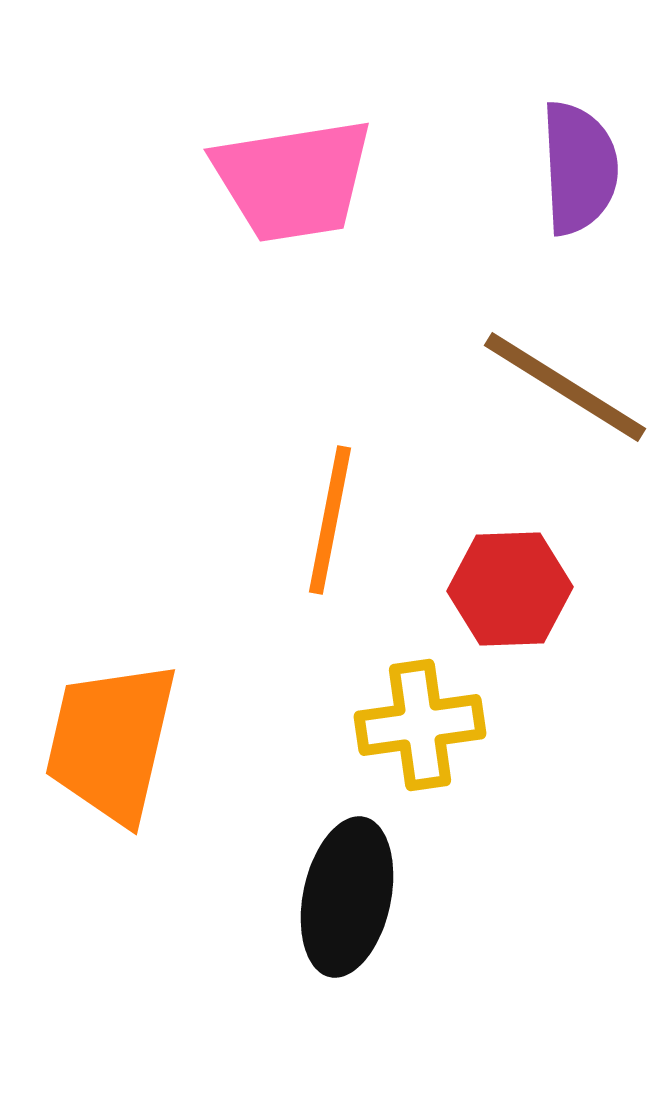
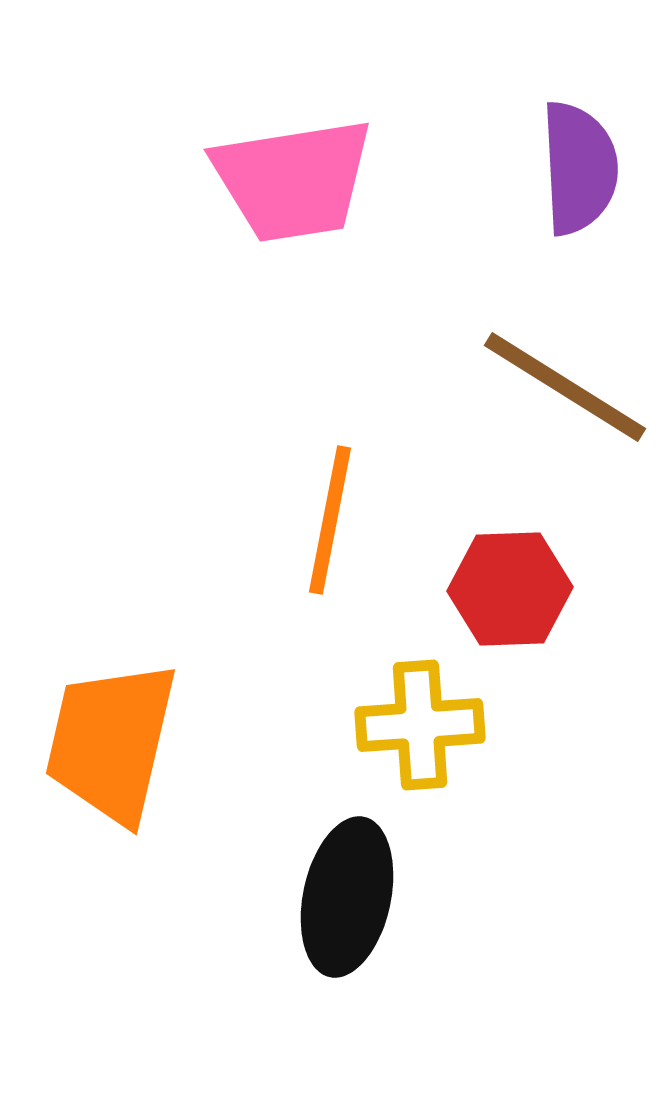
yellow cross: rotated 4 degrees clockwise
